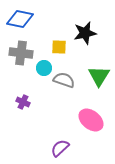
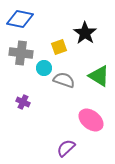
black star: rotated 25 degrees counterclockwise
yellow square: rotated 21 degrees counterclockwise
green triangle: rotated 30 degrees counterclockwise
purple semicircle: moved 6 px right
